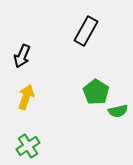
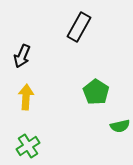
black rectangle: moved 7 px left, 4 px up
yellow arrow: rotated 15 degrees counterclockwise
green semicircle: moved 2 px right, 15 px down
